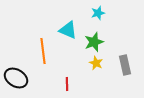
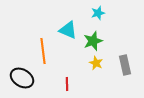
green star: moved 1 px left, 1 px up
black ellipse: moved 6 px right
